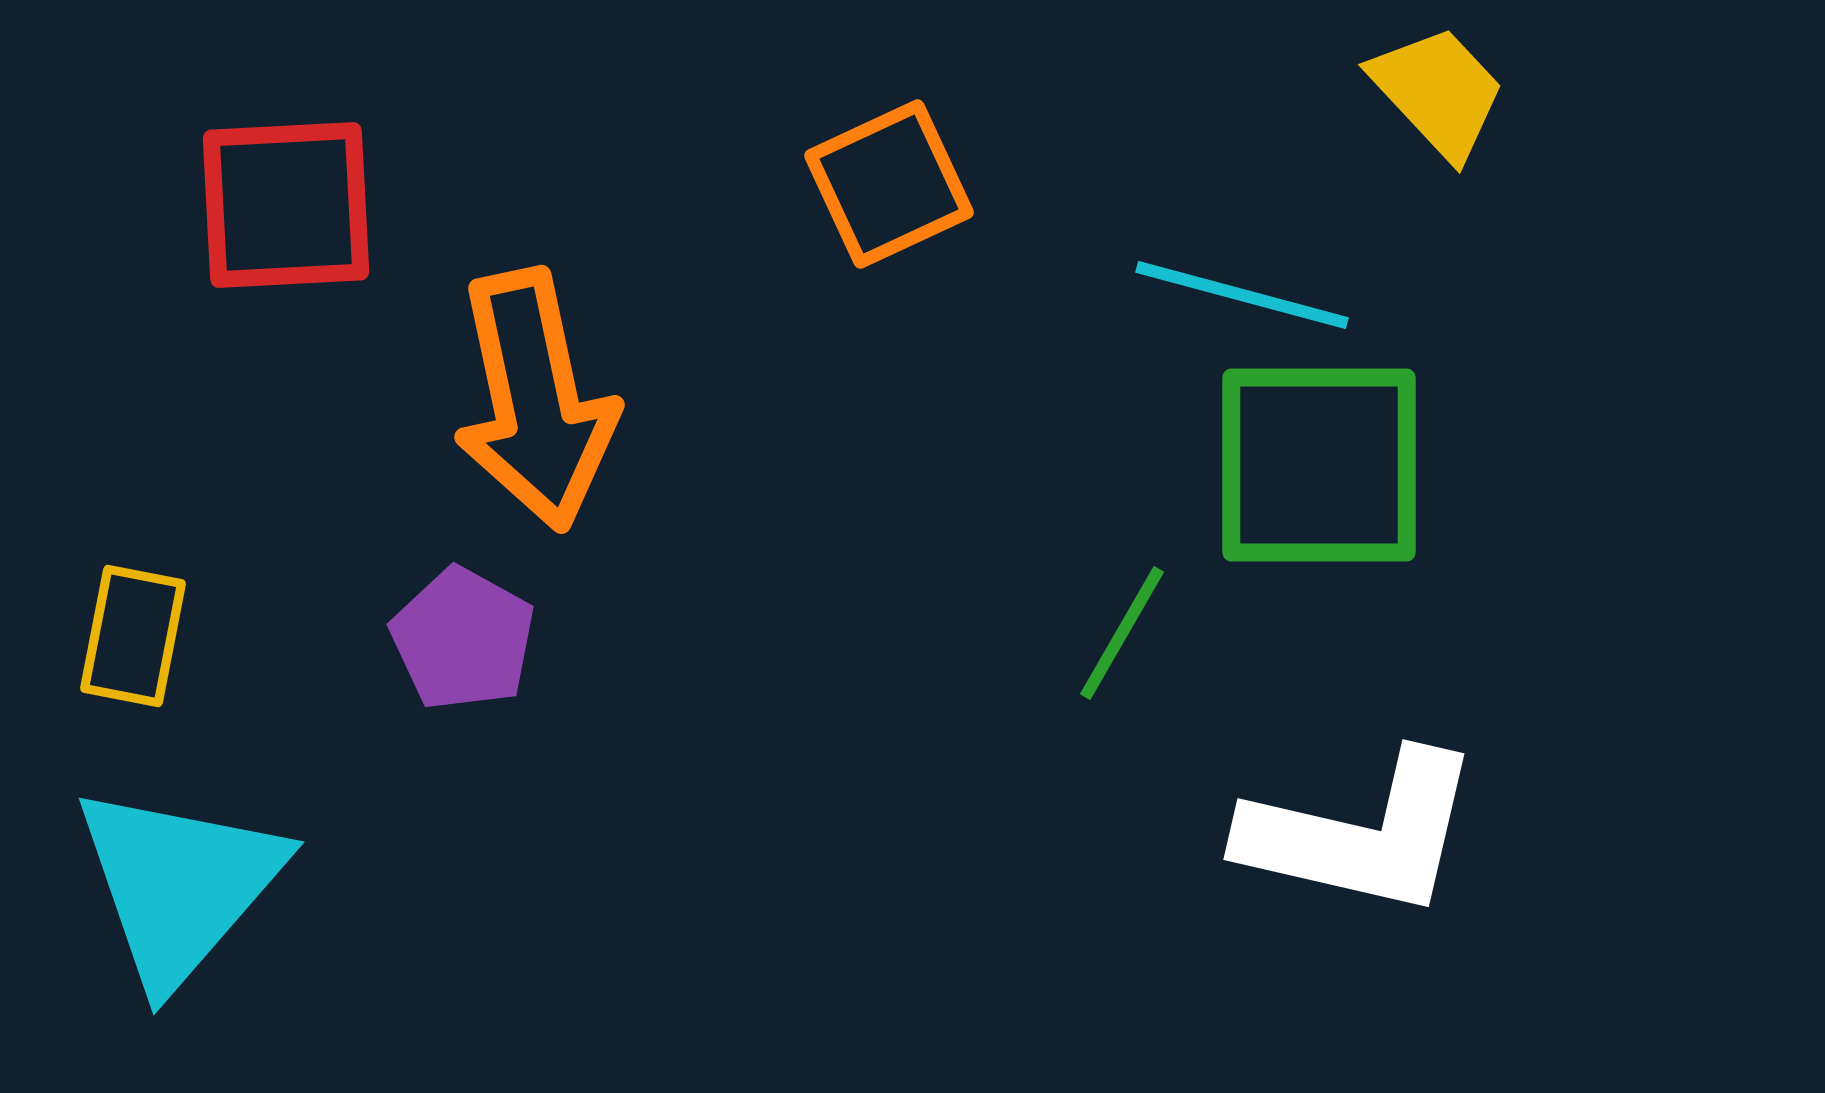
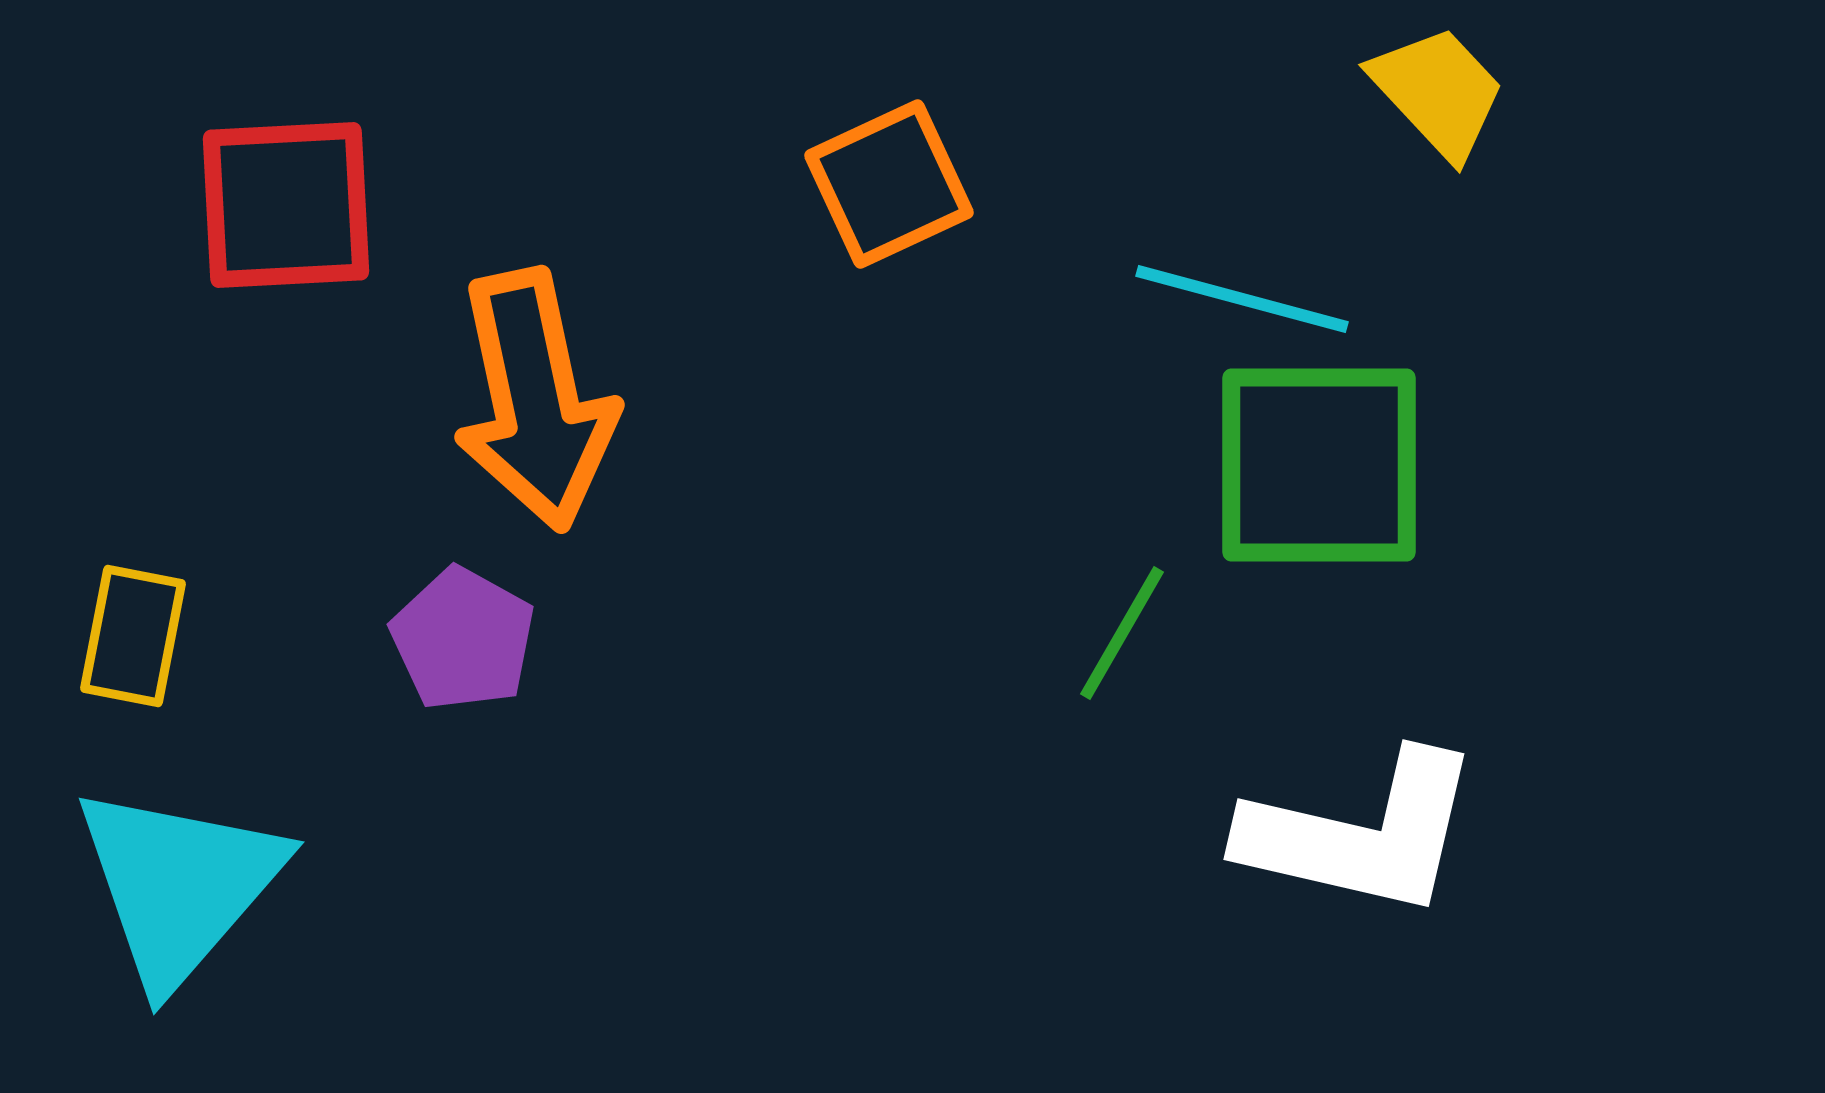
cyan line: moved 4 px down
